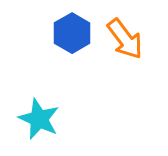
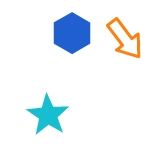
cyan star: moved 9 px right, 4 px up; rotated 9 degrees clockwise
